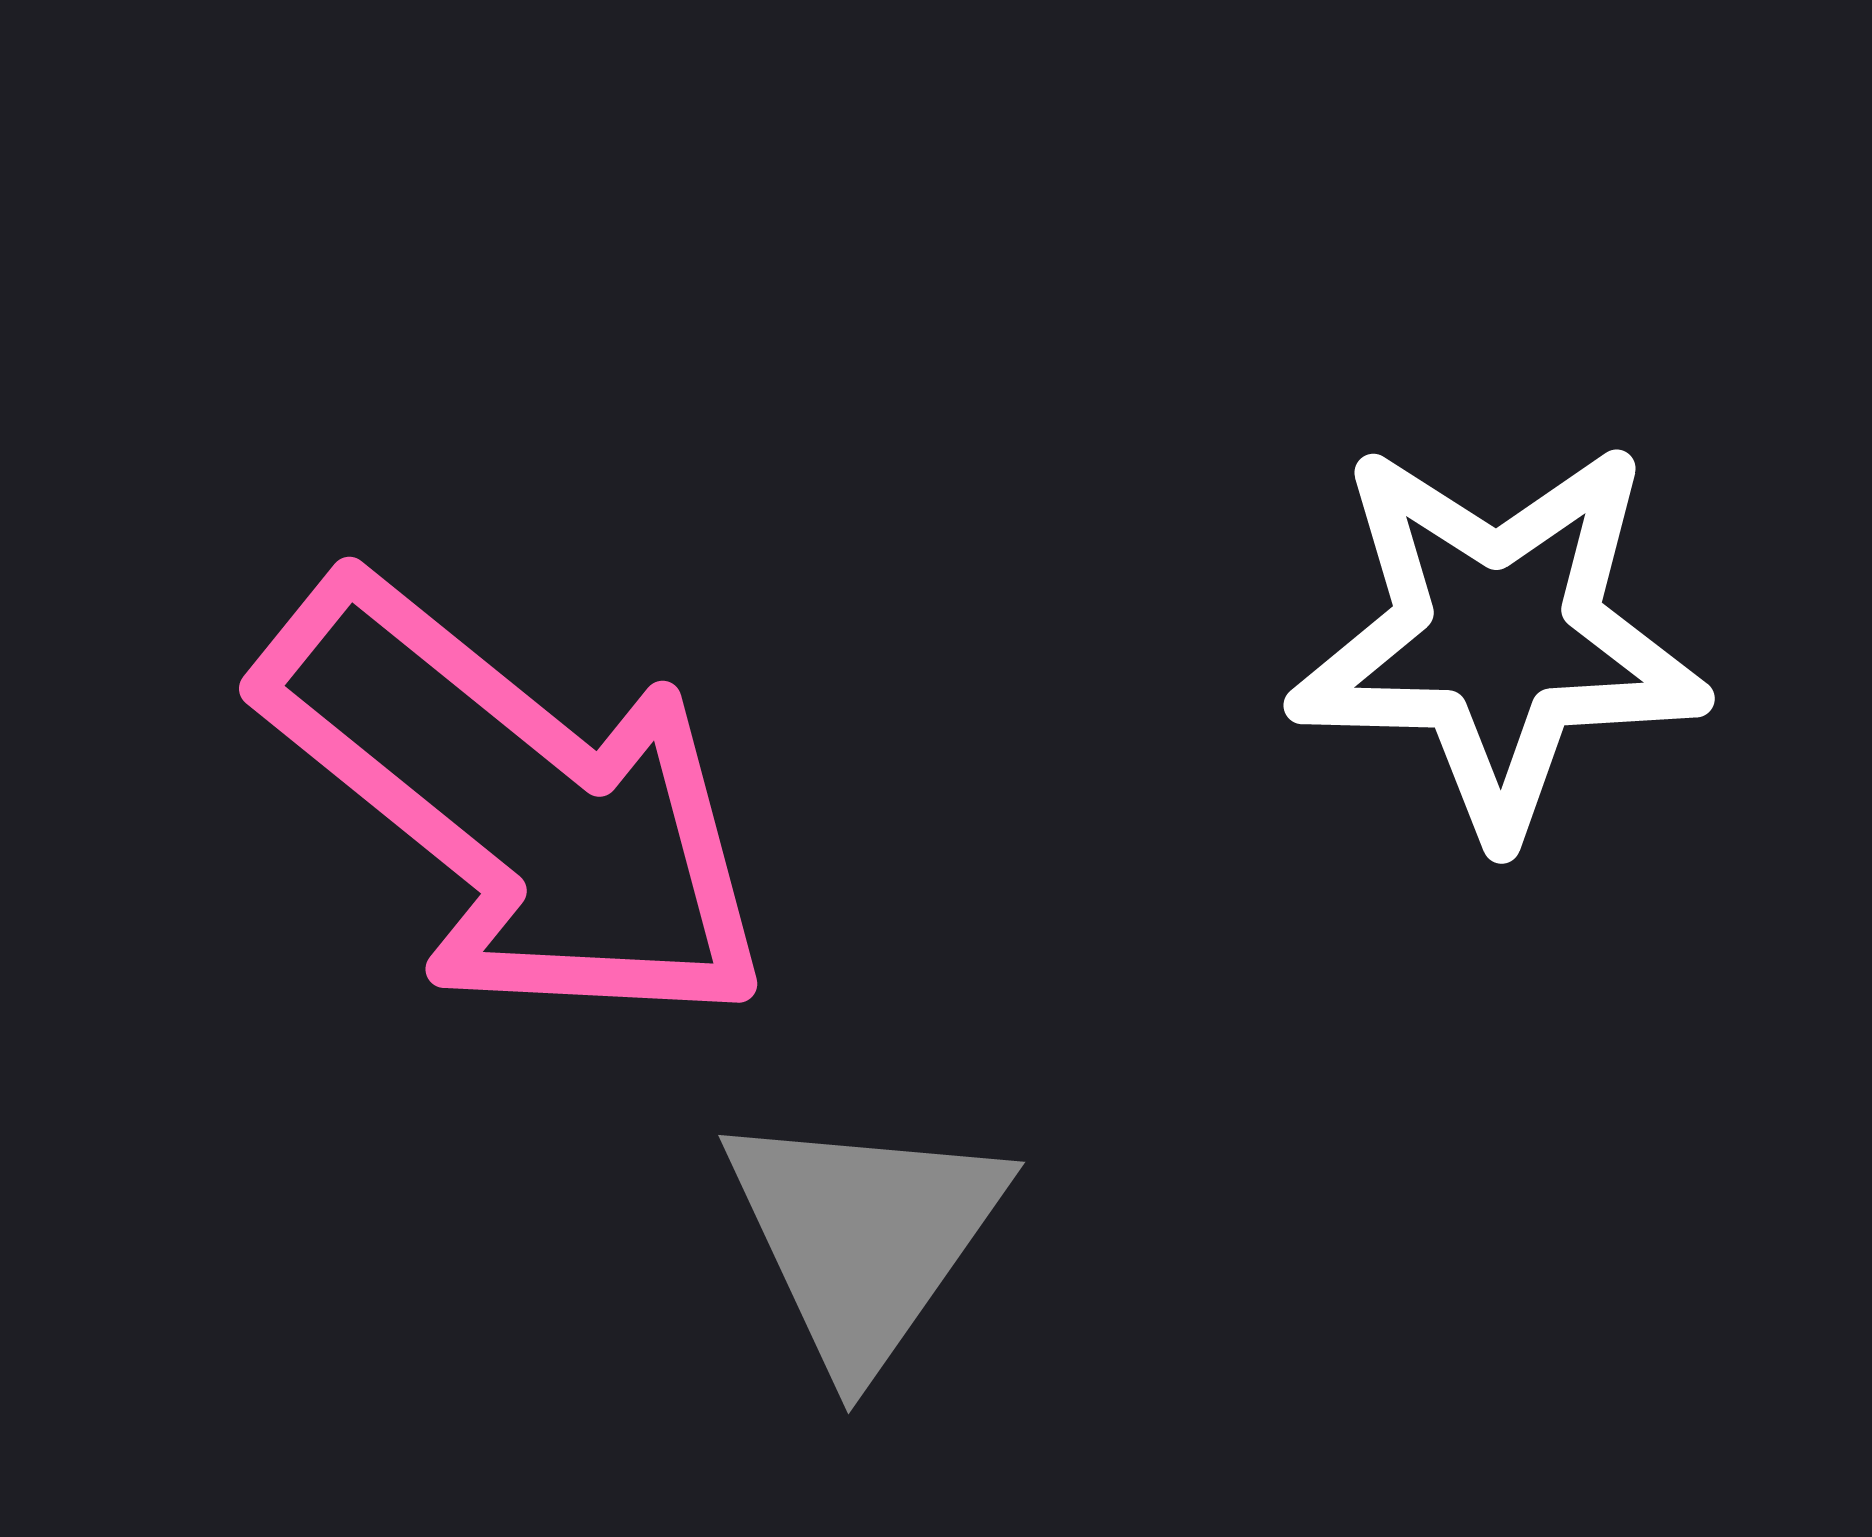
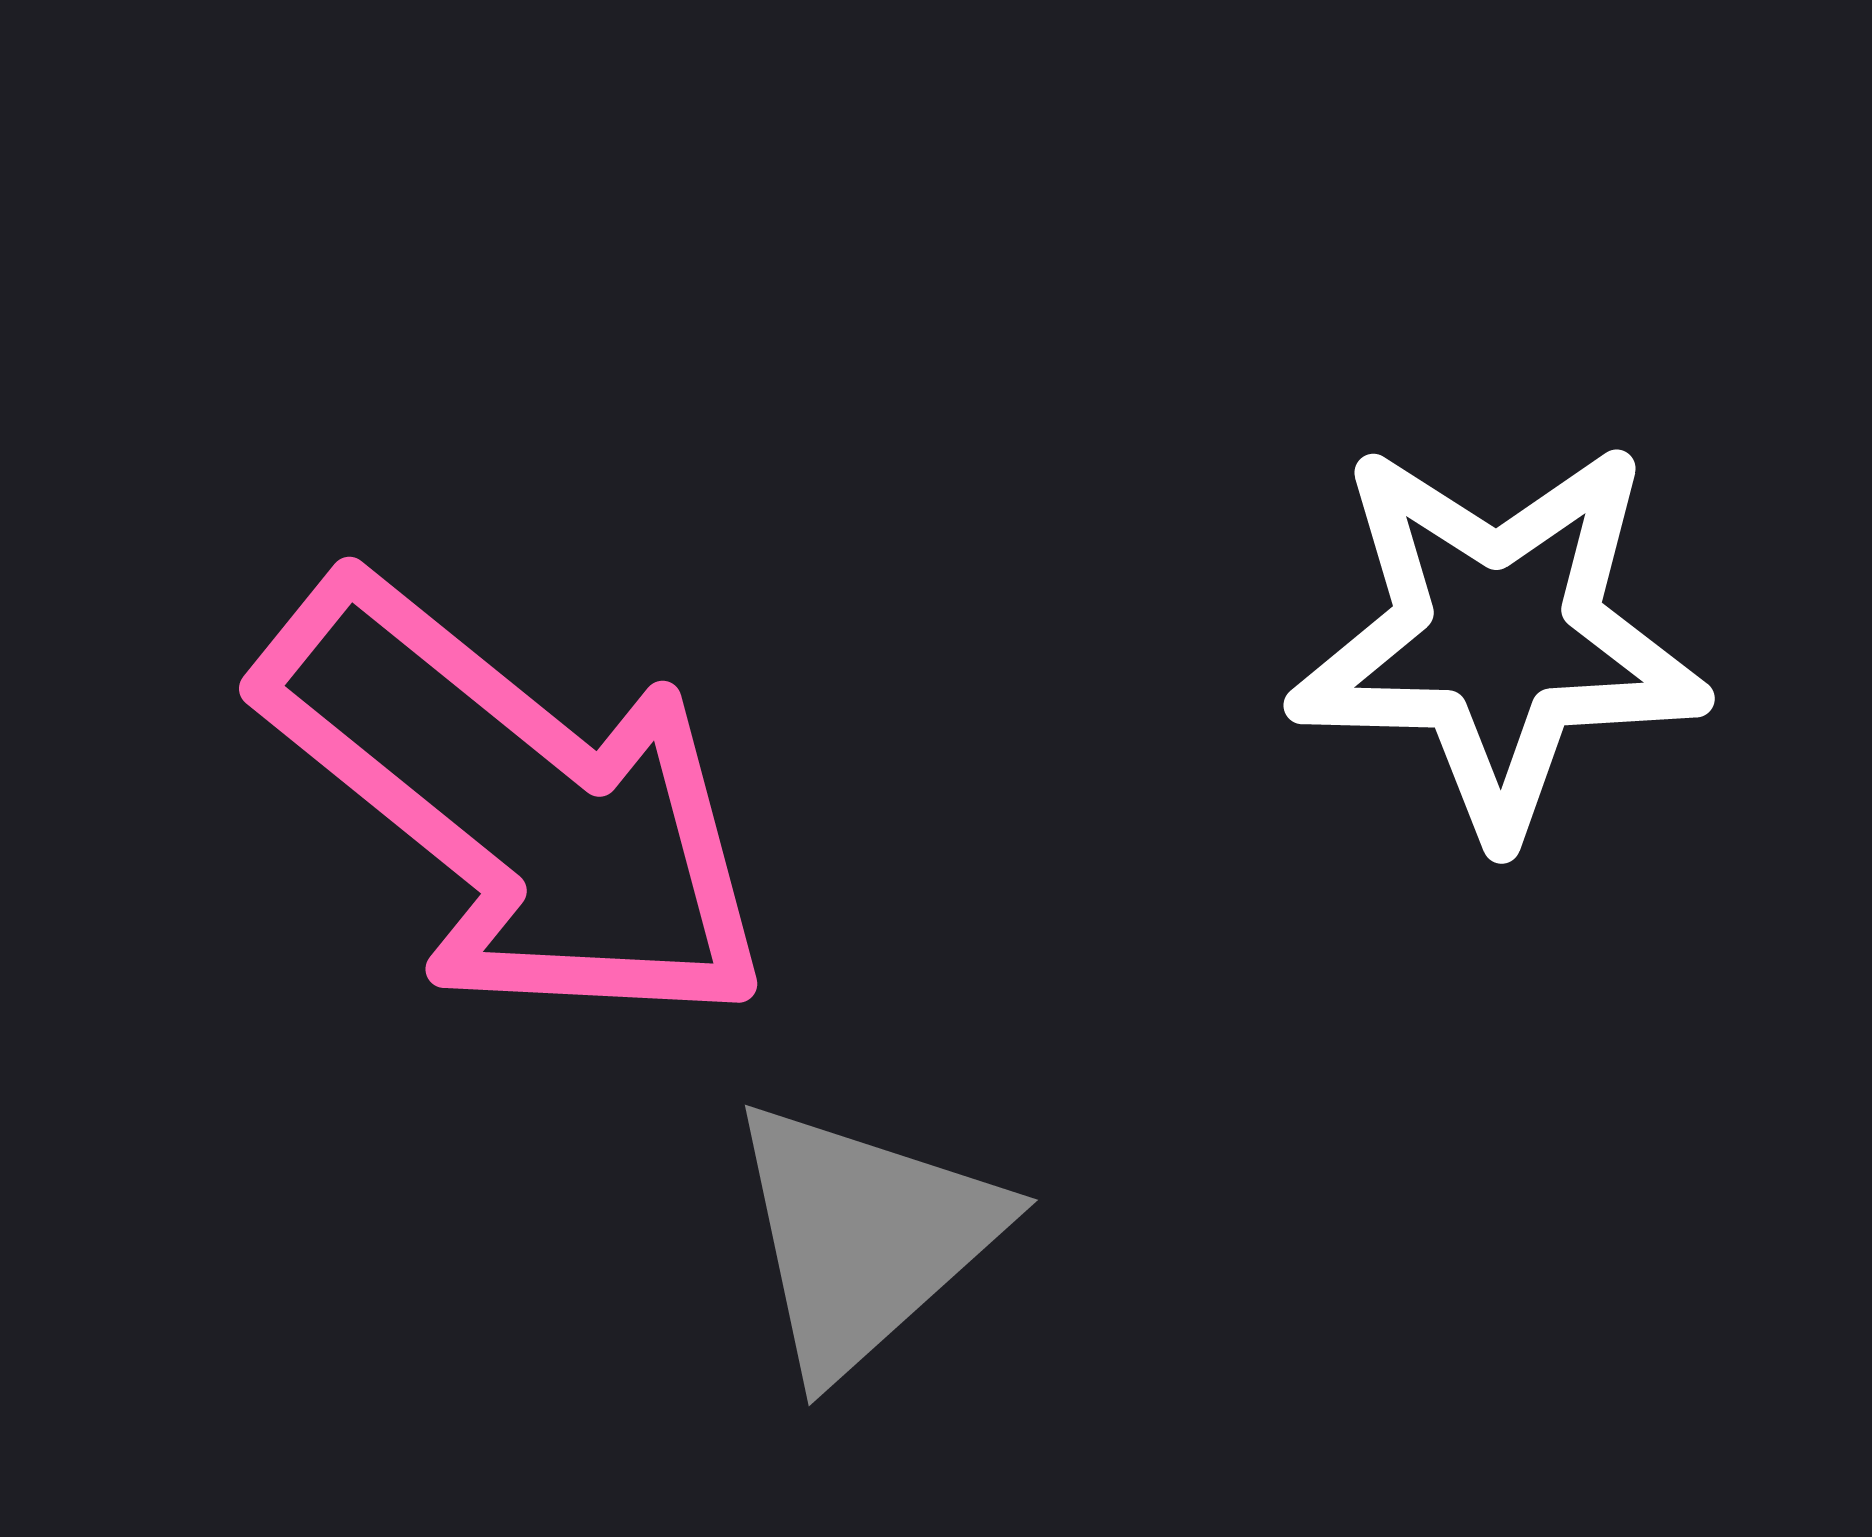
gray triangle: rotated 13 degrees clockwise
